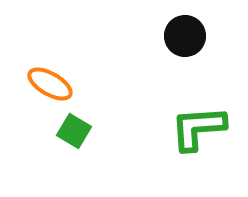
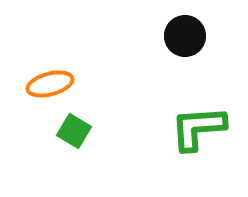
orange ellipse: rotated 45 degrees counterclockwise
